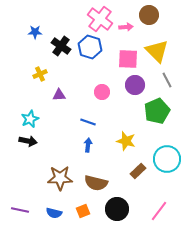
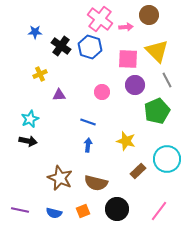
brown star: rotated 25 degrees clockwise
